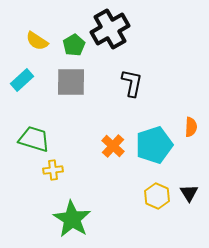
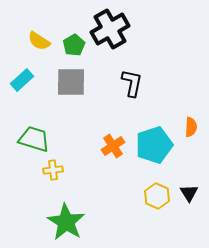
yellow semicircle: moved 2 px right
orange cross: rotated 15 degrees clockwise
green star: moved 6 px left, 3 px down
